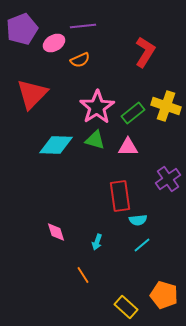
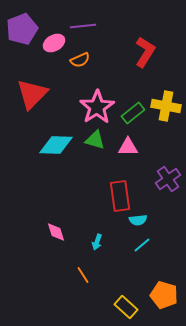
yellow cross: rotated 8 degrees counterclockwise
